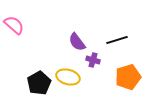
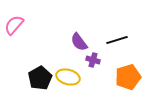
pink semicircle: rotated 90 degrees counterclockwise
purple semicircle: moved 2 px right
black pentagon: moved 1 px right, 5 px up
